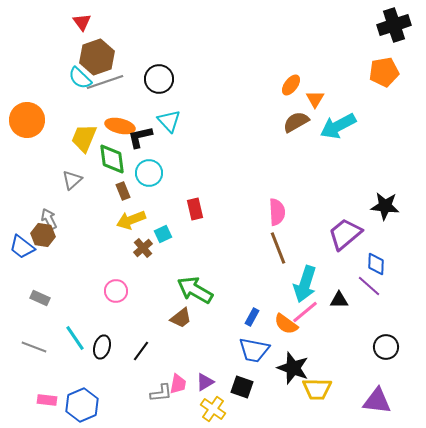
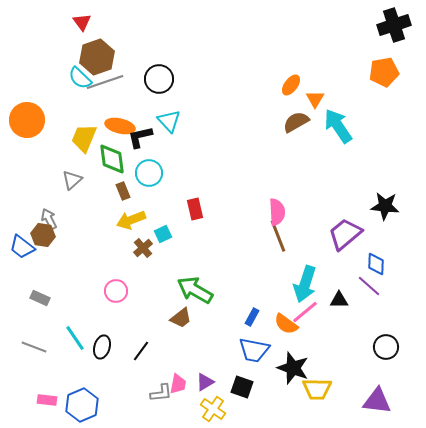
cyan arrow at (338, 126): rotated 84 degrees clockwise
brown line at (278, 248): moved 12 px up
